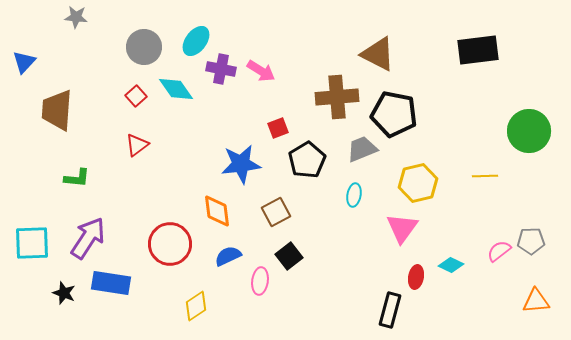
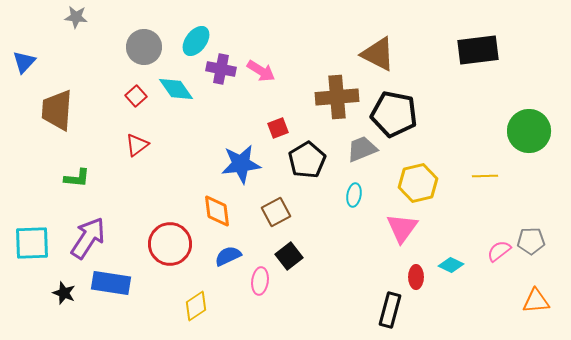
red ellipse at (416, 277): rotated 10 degrees counterclockwise
